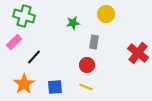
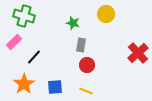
green star: rotated 24 degrees clockwise
gray rectangle: moved 13 px left, 3 px down
red cross: rotated 10 degrees clockwise
yellow line: moved 4 px down
